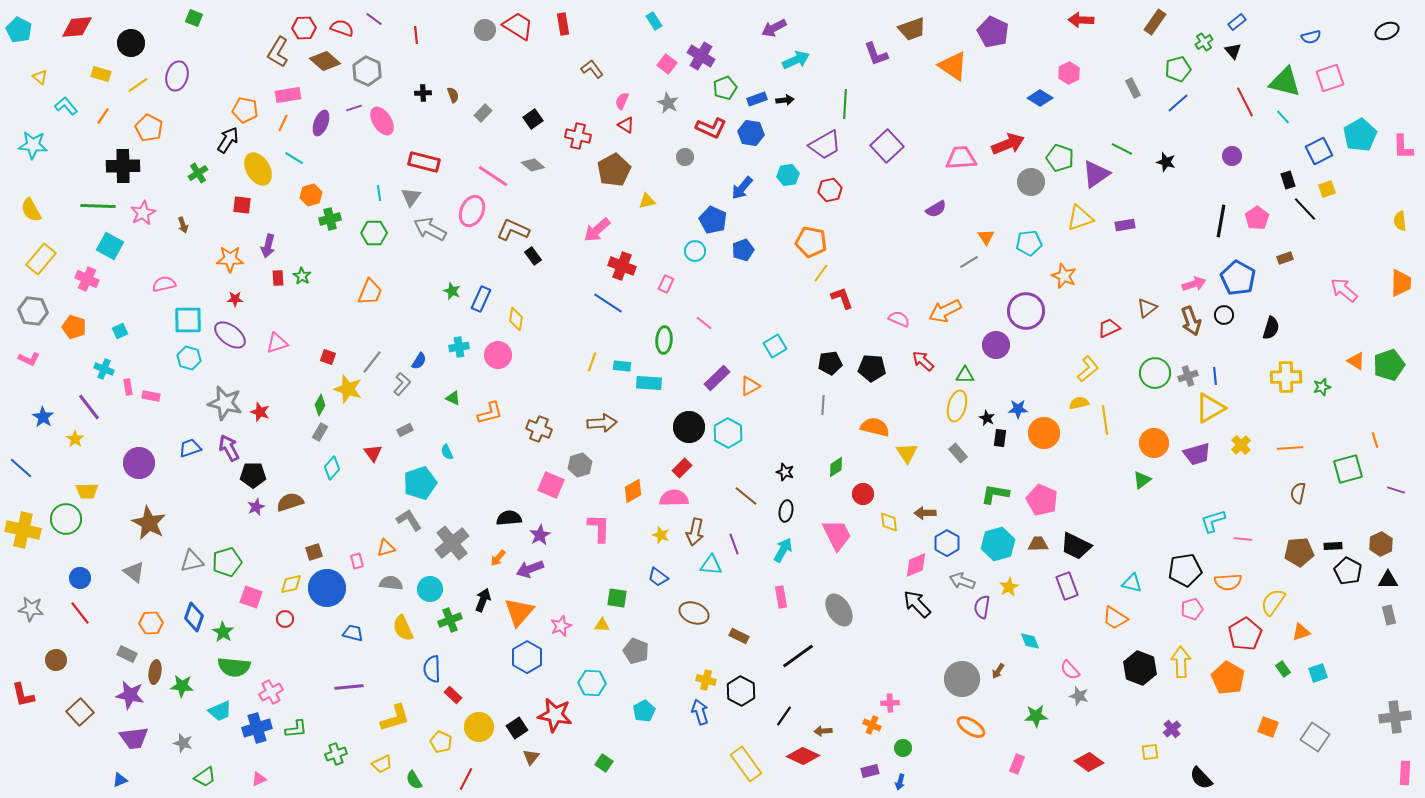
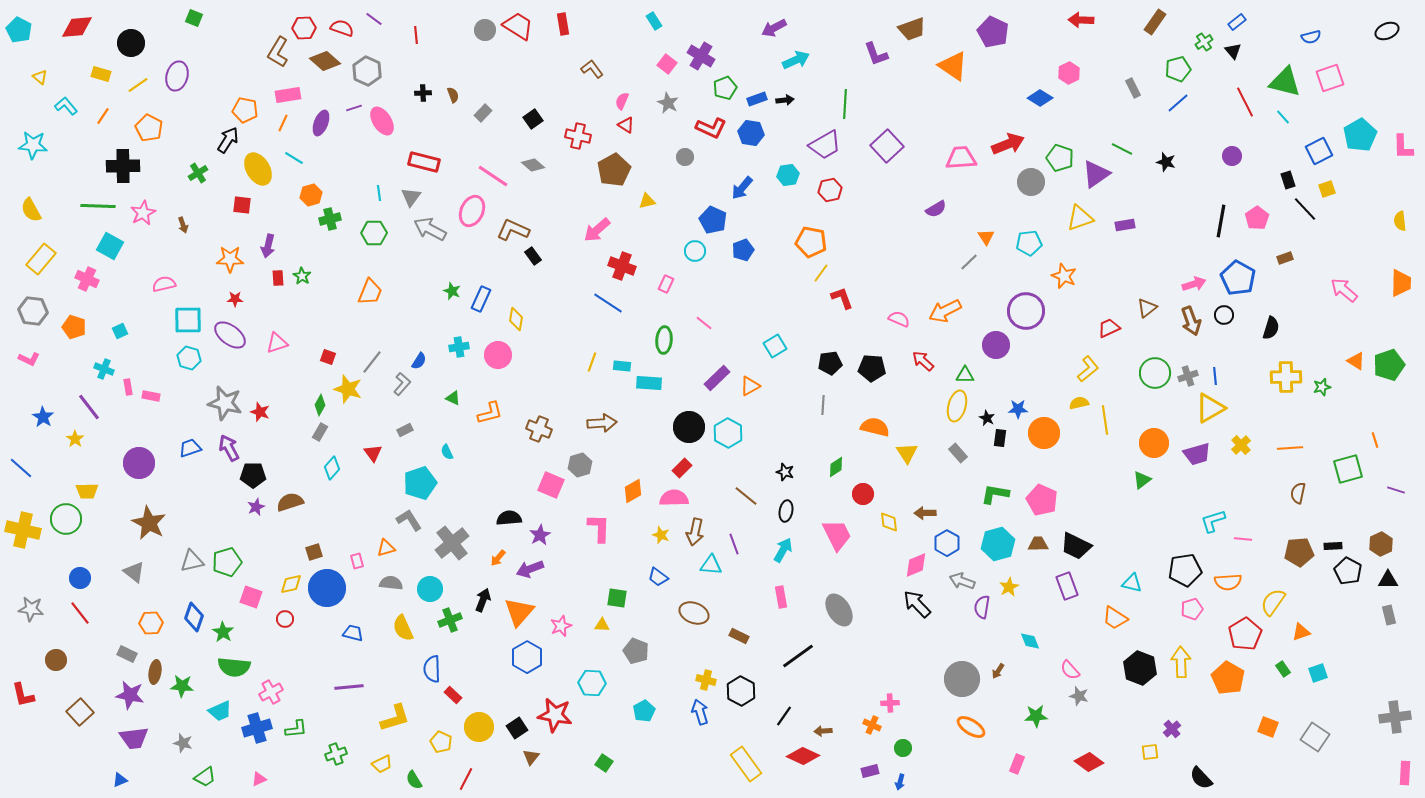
gray line at (969, 262): rotated 12 degrees counterclockwise
